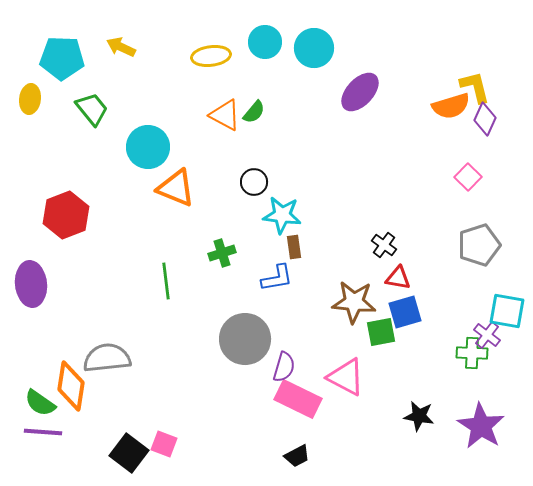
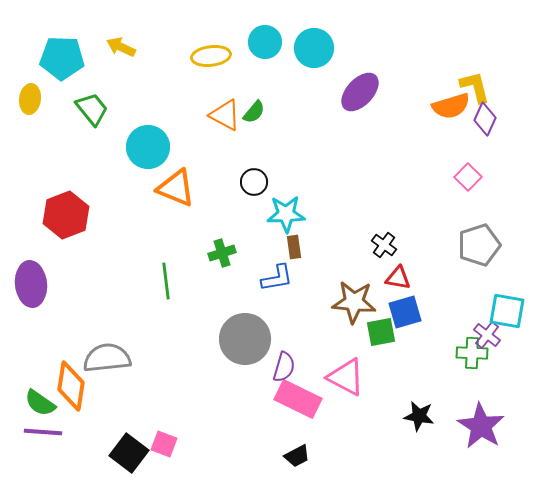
cyan star at (282, 215): moved 4 px right, 1 px up; rotated 9 degrees counterclockwise
